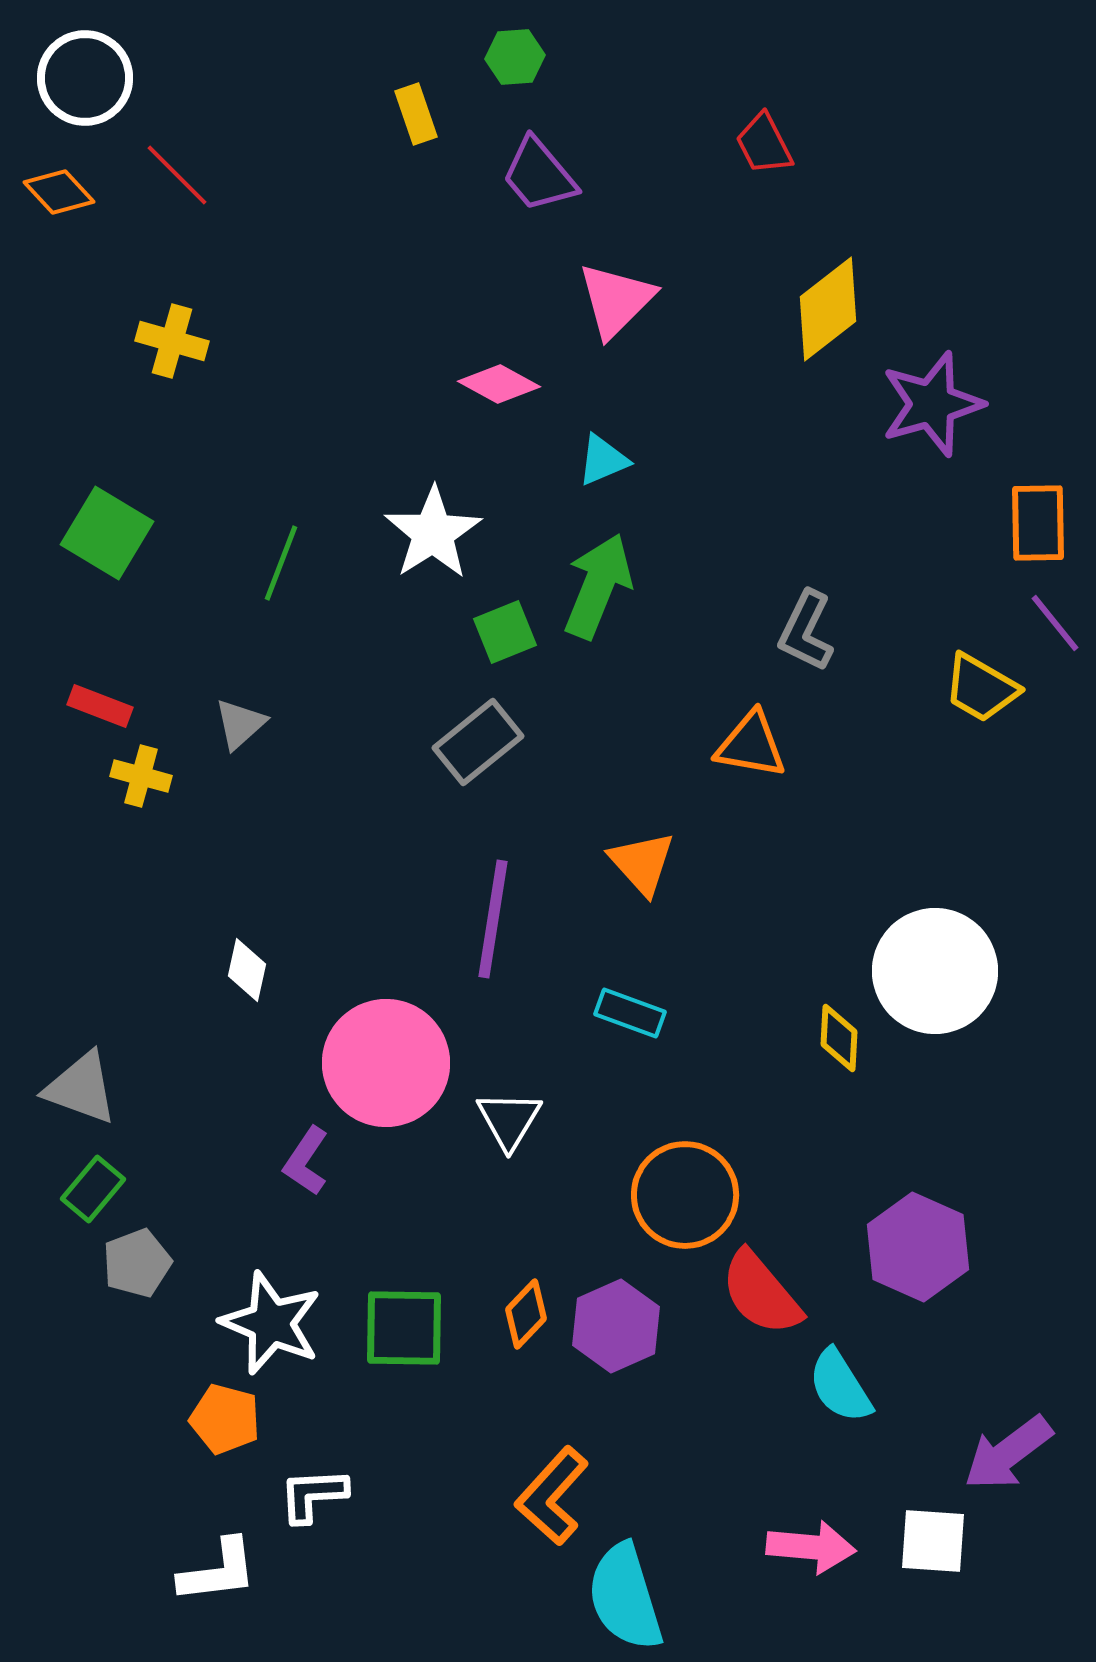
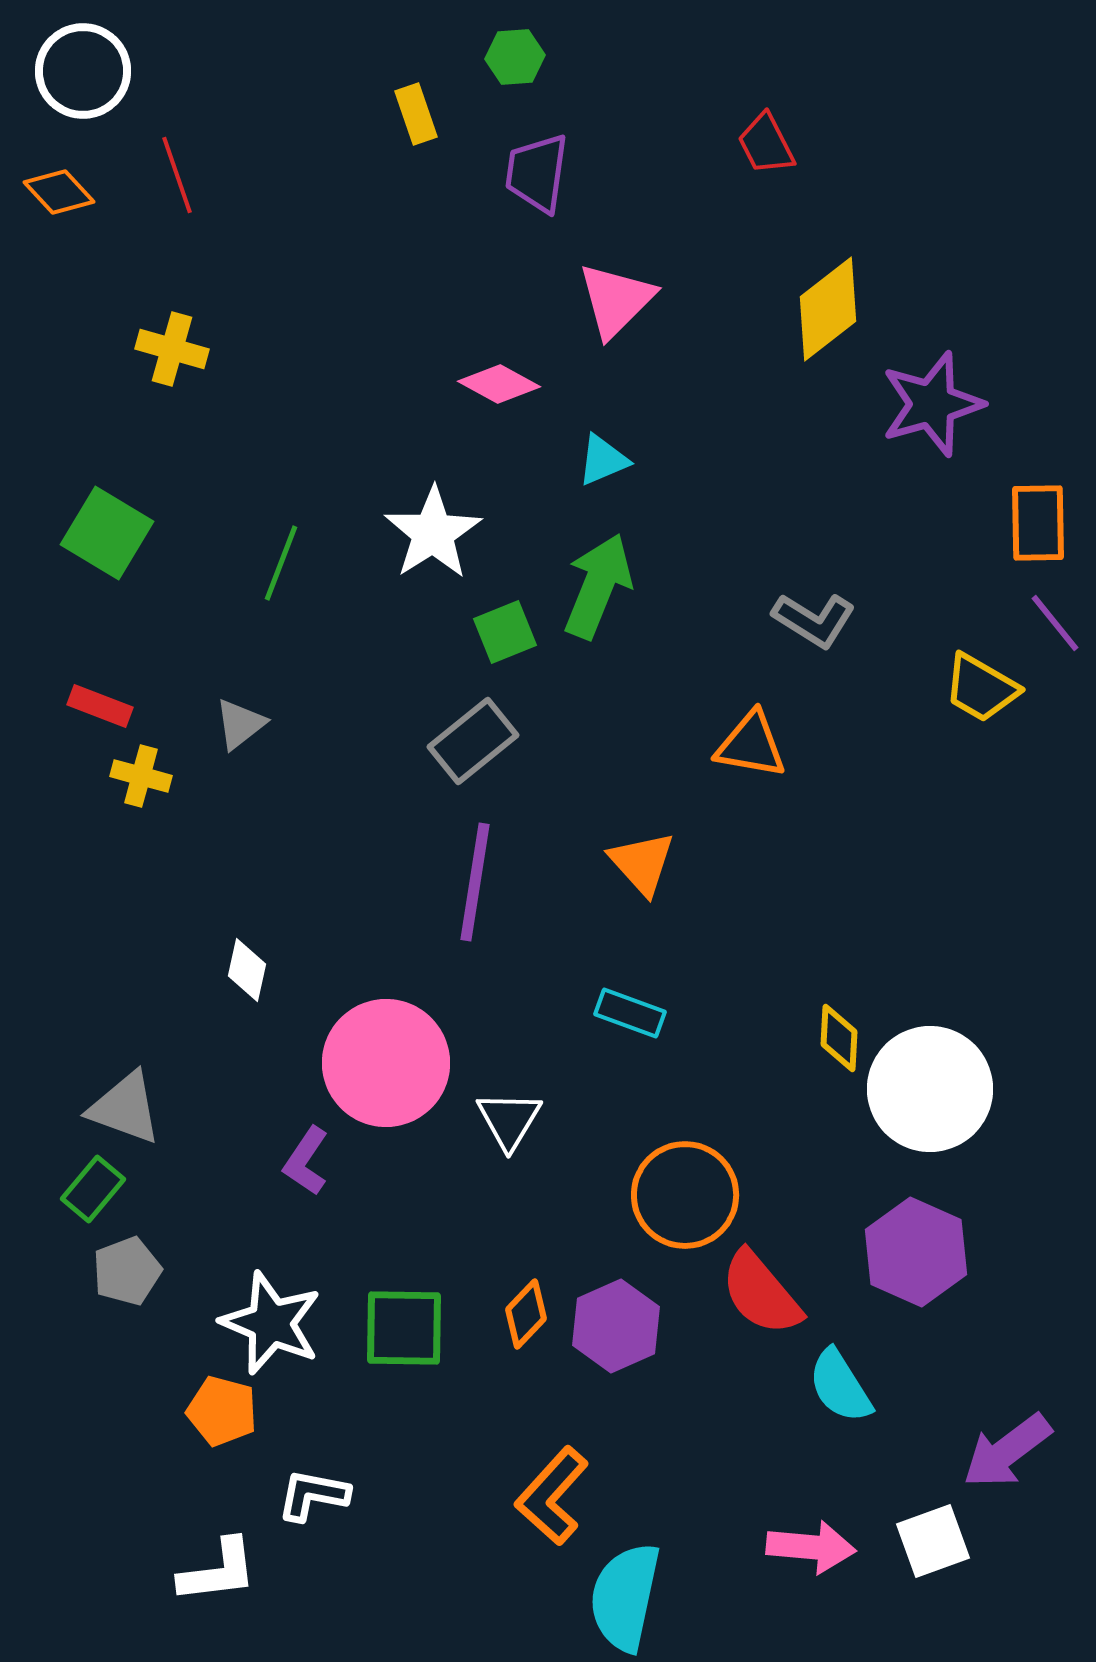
white circle at (85, 78): moved 2 px left, 7 px up
red trapezoid at (764, 144): moved 2 px right
red line at (177, 175): rotated 26 degrees clockwise
purple trapezoid at (539, 175): moved 2 px left, 2 px up; rotated 48 degrees clockwise
yellow cross at (172, 341): moved 8 px down
gray L-shape at (806, 631): moved 8 px right, 11 px up; rotated 84 degrees counterclockwise
gray triangle at (240, 724): rotated 4 degrees clockwise
gray rectangle at (478, 742): moved 5 px left, 1 px up
purple line at (493, 919): moved 18 px left, 37 px up
white circle at (935, 971): moved 5 px left, 118 px down
gray triangle at (81, 1088): moved 44 px right, 20 px down
purple hexagon at (918, 1247): moved 2 px left, 5 px down
gray pentagon at (137, 1263): moved 10 px left, 8 px down
orange pentagon at (225, 1419): moved 3 px left, 8 px up
purple arrow at (1008, 1453): moved 1 px left, 2 px up
white L-shape at (313, 1495): rotated 14 degrees clockwise
white square at (933, 1541): rotated 24 degrees counterclockwise
cyan semicircle at (625, 1597): rotated 29 degrees clockwise
